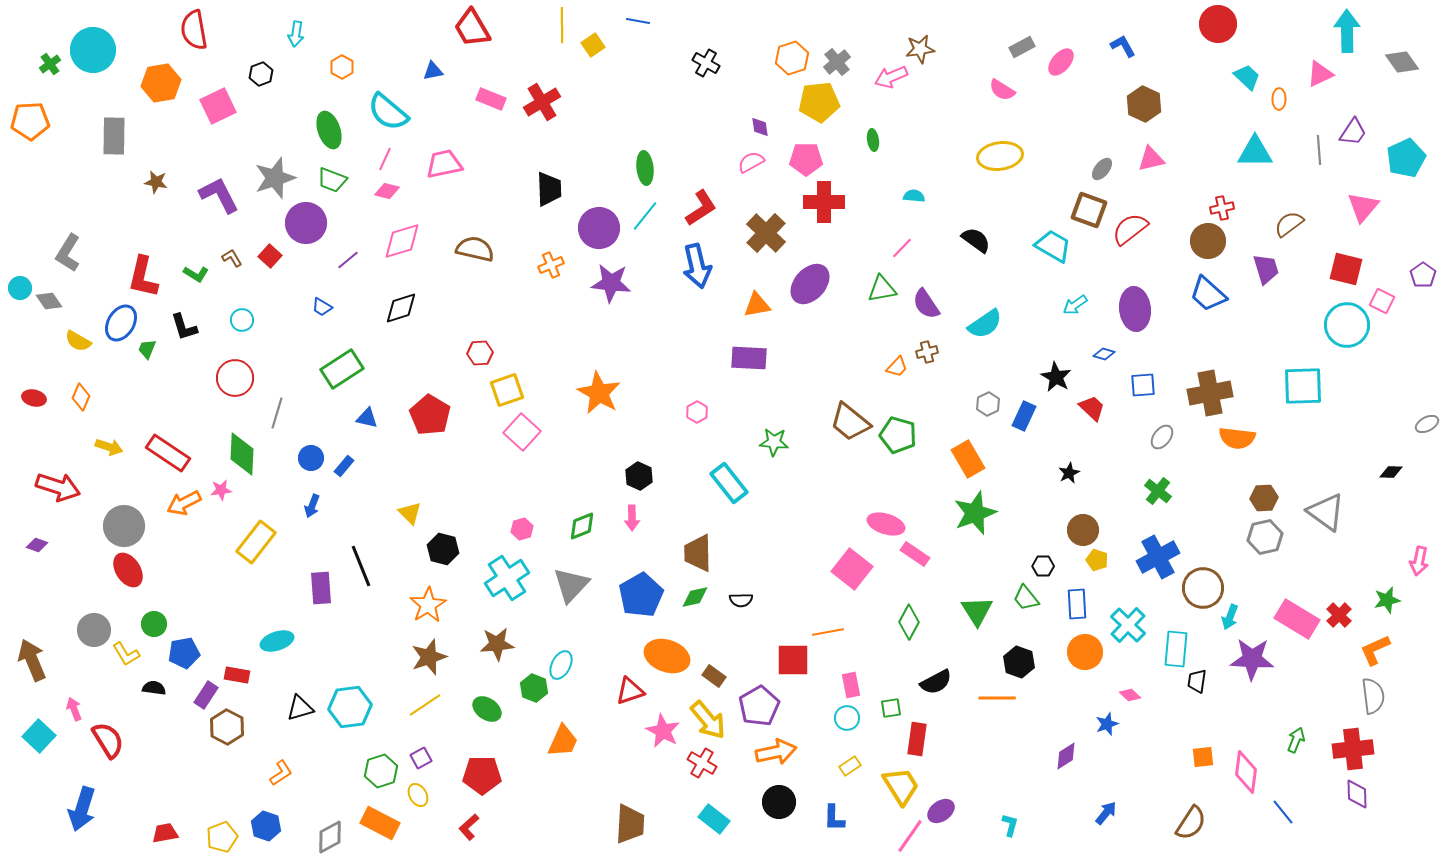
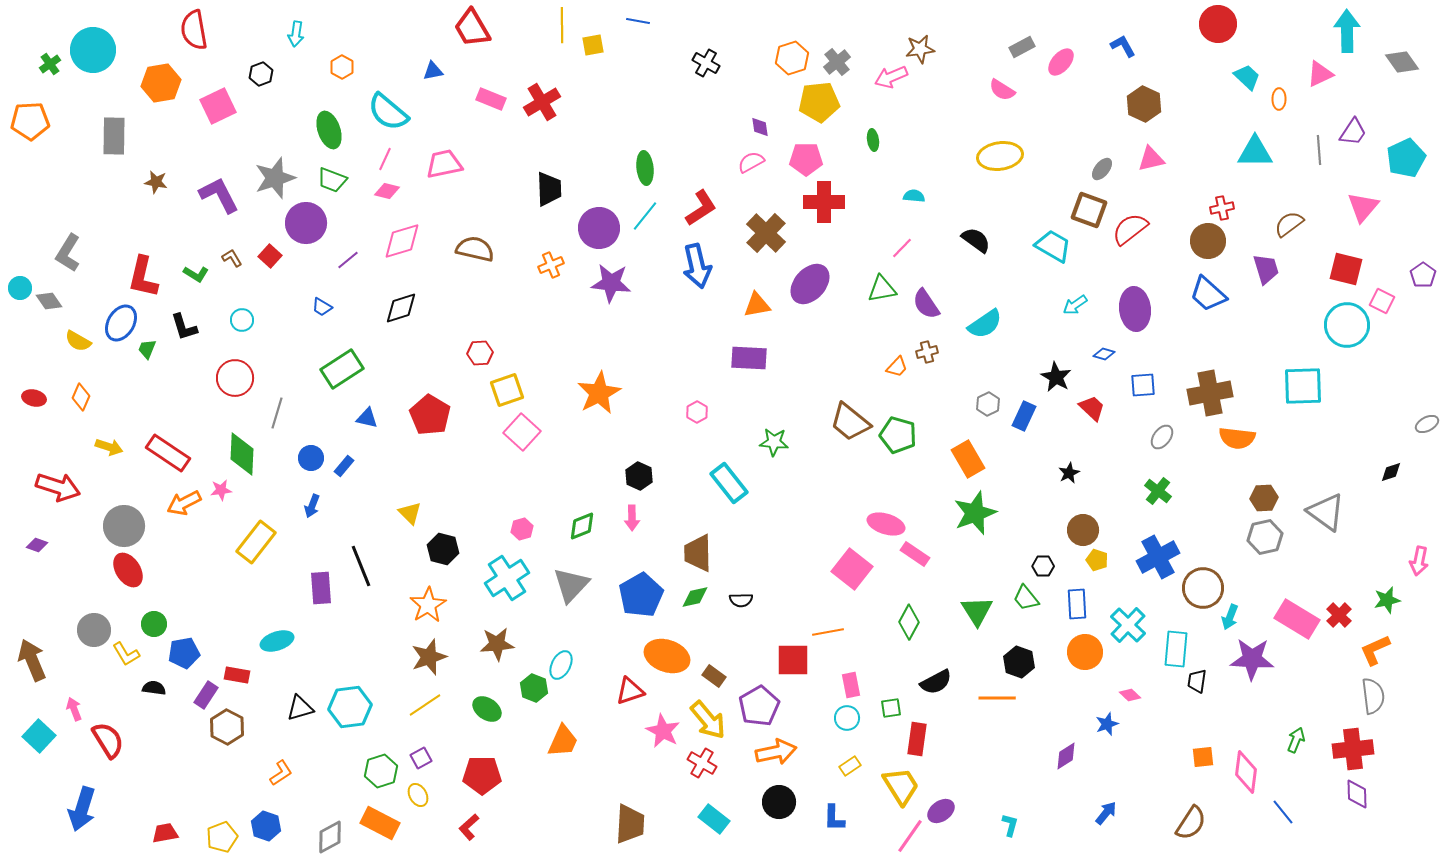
yellow square at (593, 45): rotated 25 degrees clockwise
orange star at (599, 393): rotated 15 degrees clockwise
black diamond at (1391, 472): rotated 20 degrees counterclockwise
